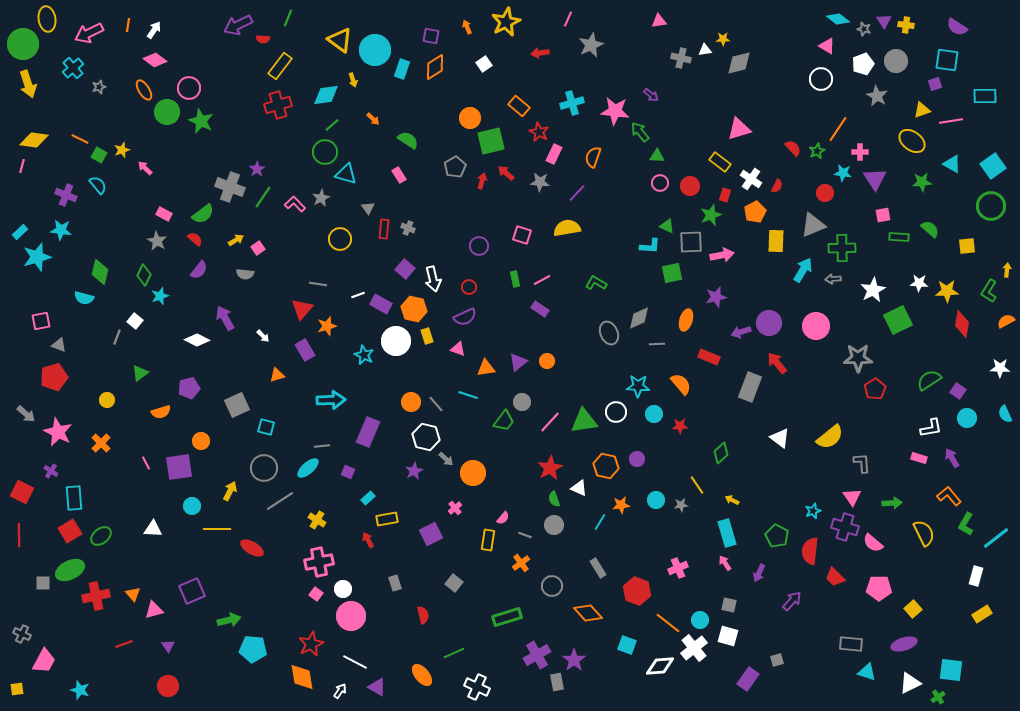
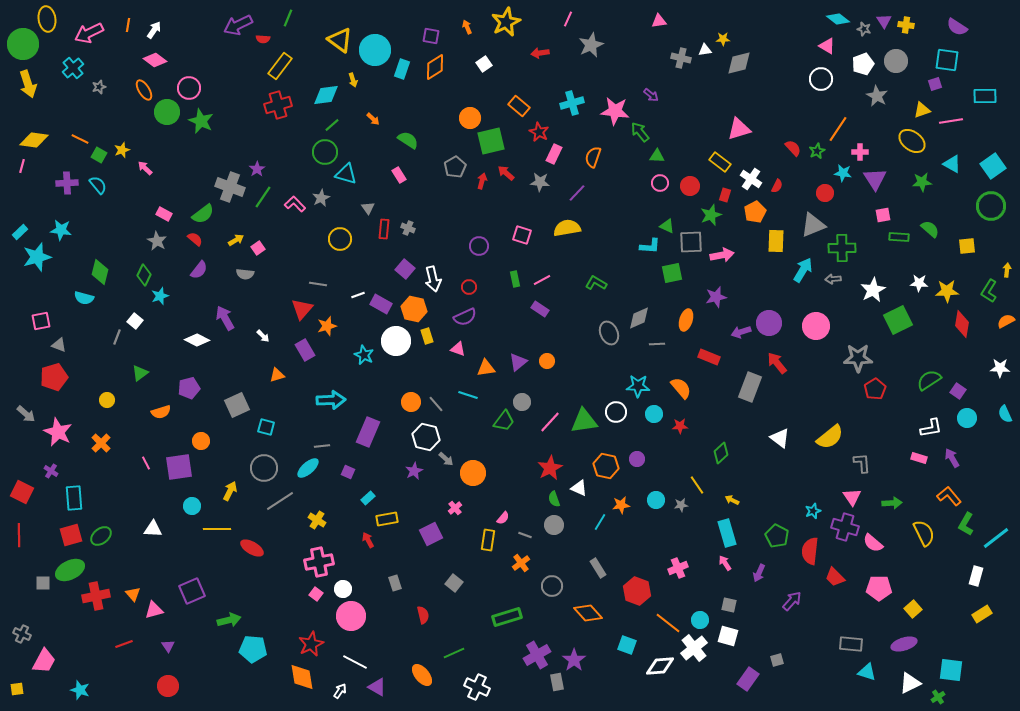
purple cross at (66, 195): moved 1 px right, 12 px up; rotated 25 degrees counterclockwise
orange semicircle at (681, 384): moved 4 px down
red square at (70, 531): moved 1 px right, 4 px down; rotated 15 degrees clockwise
